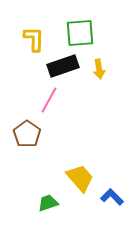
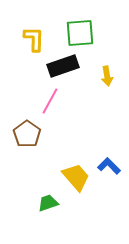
yellow arrow: moved 8 px right, 7 px down
pink line: moved 1 px right, 1 px down
yellow trapezoid: moved 4 px left, 1 px up
blue L-shape: moved 3 px left, 31 px up
